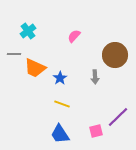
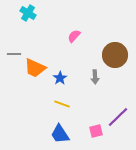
cyan cross: moved 18 px up; rotated 21 degrees counterclockwise
